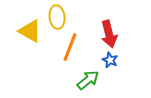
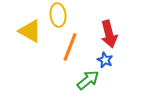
yellow ellipse: moved 1 px right, 2 px up
blue star: moved 5 px left
